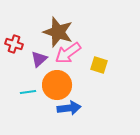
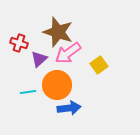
red cross: moved 5 px right, 1 px up
yellow square: rotated 36 degrees clockwise
